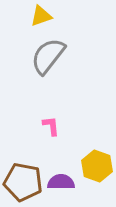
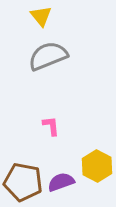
yellow triangle: rotated 50 degrees counterclockwise
gray semicircle: rotated 30 degrees clockwise
yellow hexagon: rotated 8 degrees clockwise
purple semicircle: rotated 20 degrees counterclockwise
